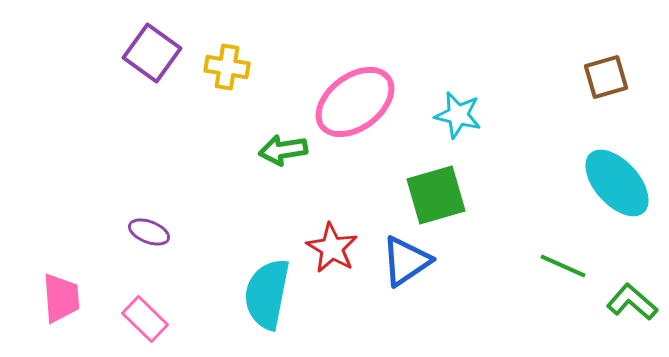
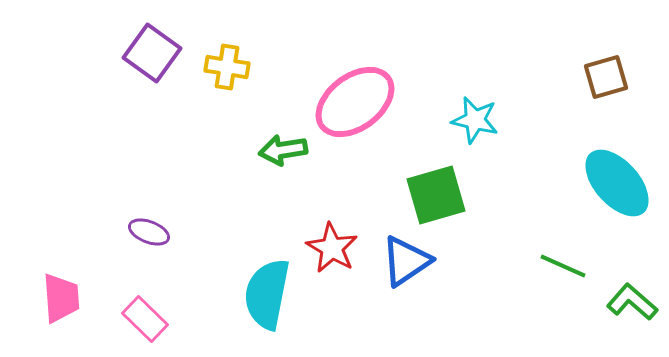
cyan star: moved 17 px right, 5 px down
